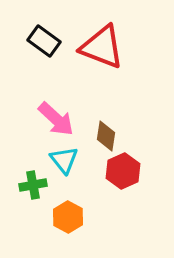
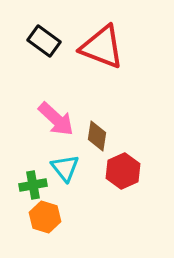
brown diamond: moved 9 px left
cyan triangle: moved 1 px right, 8 px down
orange hexagon: moved 23 px left; rotated 12 degrees counterclockwise
